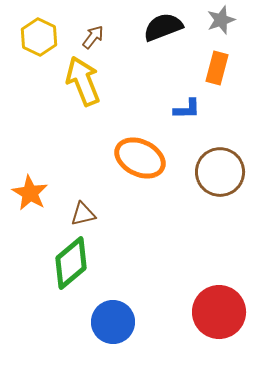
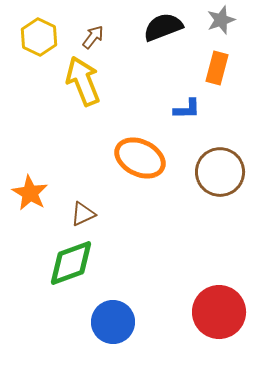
brown triangle: rotated 12 degrees counterclockwise
green diamond: rotated 20 degrees clockwise
